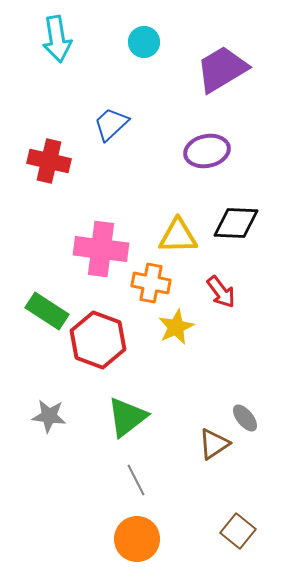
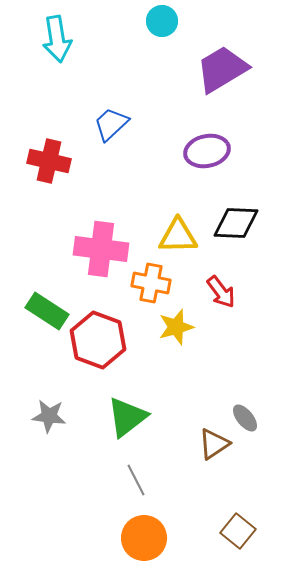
cyan circle: moved 18 px right, 21 px up
yellow star: rotated 9 degrees clockwise
orange circle: moved 7 px right, 1 px up
